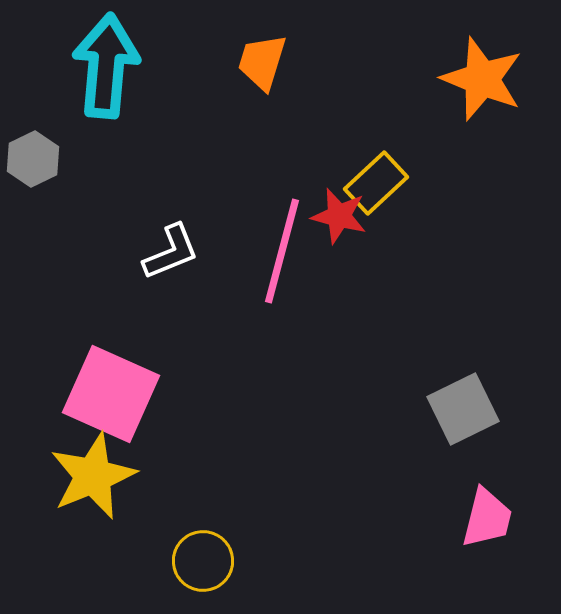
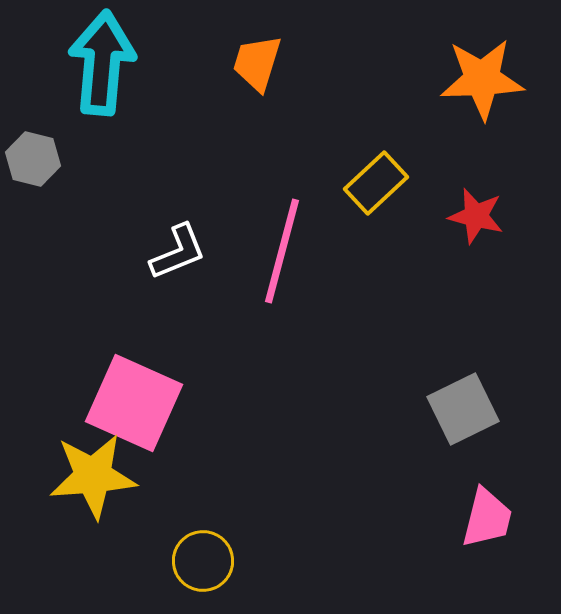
orange trapezoid: moved 5 px left, 1 px down
cyan arrow: moved 4 px left, 3 px up
orange star: rotated 24 degrees counterclockwise
gray hexagon: rotated 20 degrees counterclockwise
red star: moved 137 px right
white L-shape: moved 7 px right
pink square: moved 23 px right, 9 px down
yellow star: rotated 18 degrees clockwise
